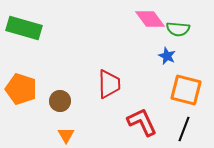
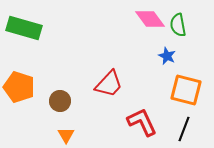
green semicircle: moved 4 px up; rotated 75 degrees clockwise
red trapezoid: rotated 44 degrees clockwise
orange pentagon: moved 2 px left, 2 px up
